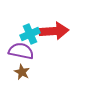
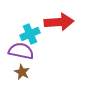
red arrow: moved 5 px right, 9 px up
